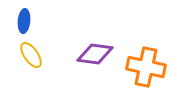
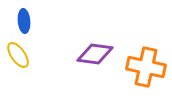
blue ellipse: rotated 10 degrees counterclockwise
yellow ellipse: moved 13 px left
